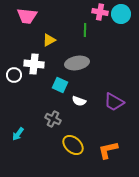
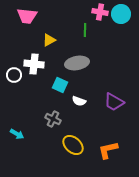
cyan arrow: moved 1 px left; rotated 96 degrees counterclockwise
